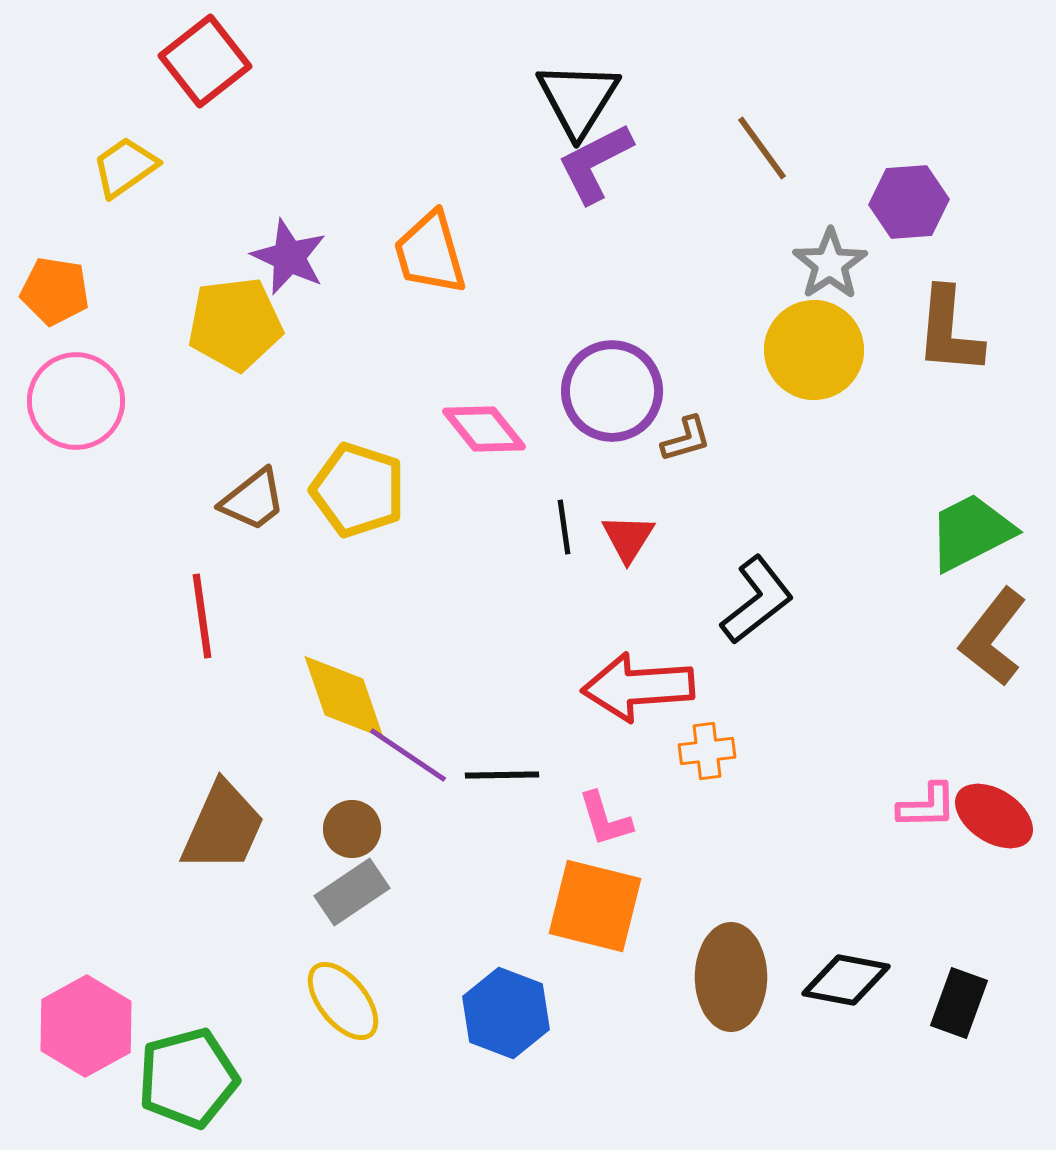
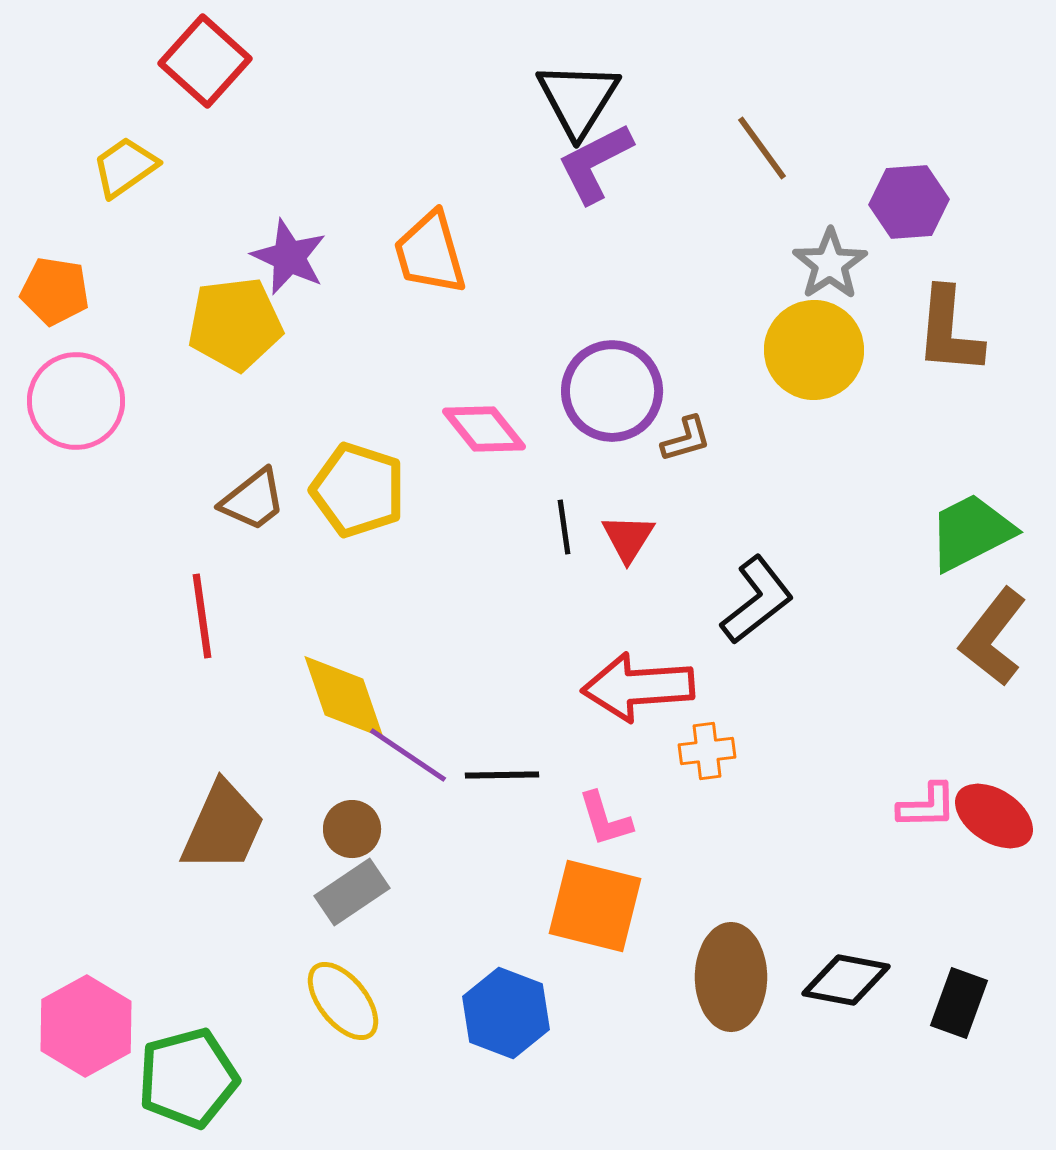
red square at (205, 61): rotated 10 degrees counterclockwise
